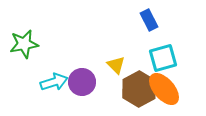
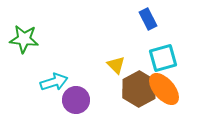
blue rectangle: moved 1 px left, 1 px up
green star: moved 5 px up; rotated 16 degrees clockwise
purple circle: moved 6 px left, 18 px down
